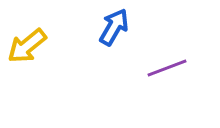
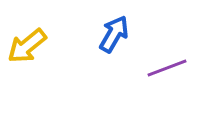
blue arrow: moved 7 px down
